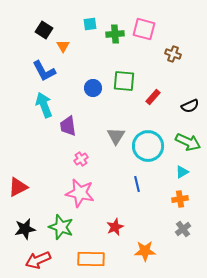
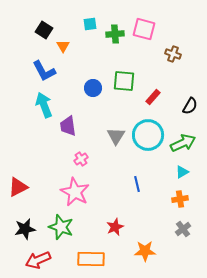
black semicircle: rotated 36 degrees counterclockwise
green arrow: moved 5 px left, 1 px down; rotated 50 degrees counterclockwise
cyan circle: moved 11 px up
pink star: moved 5 px left, 1 px up; rotated 16 degrees clockwise
